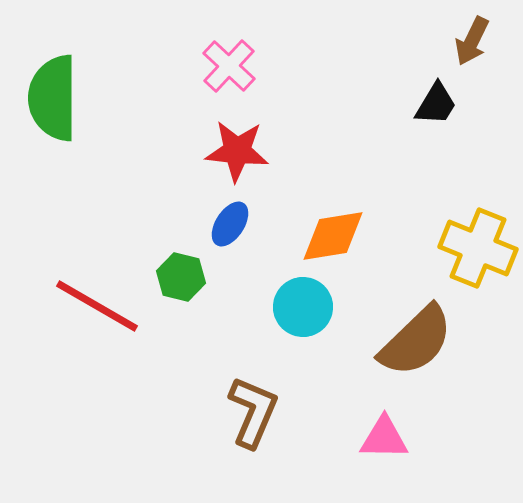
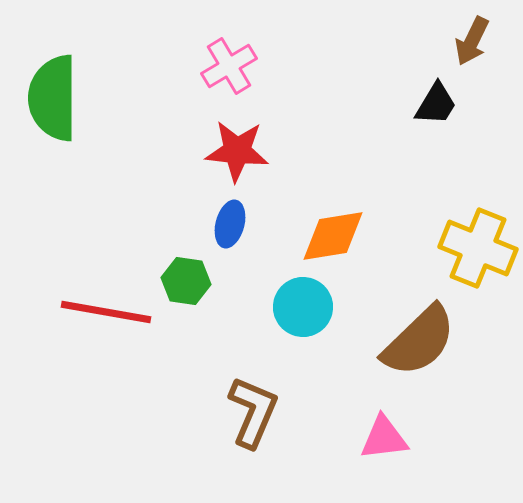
pink cross: rotated 16 degrees clockwise
blue ellipse: rotated 18 degrees counterclockwise
green hexagon: moved 5 px right, 4 px down; rotated 6 degrees counterclockwise
red line: moved 9 px right, 6 px down; rotated 20 degrees counterclockwise
brown semicircle: moved 3 px right
pink triangle: rotated 8 degrees counterclockwise
